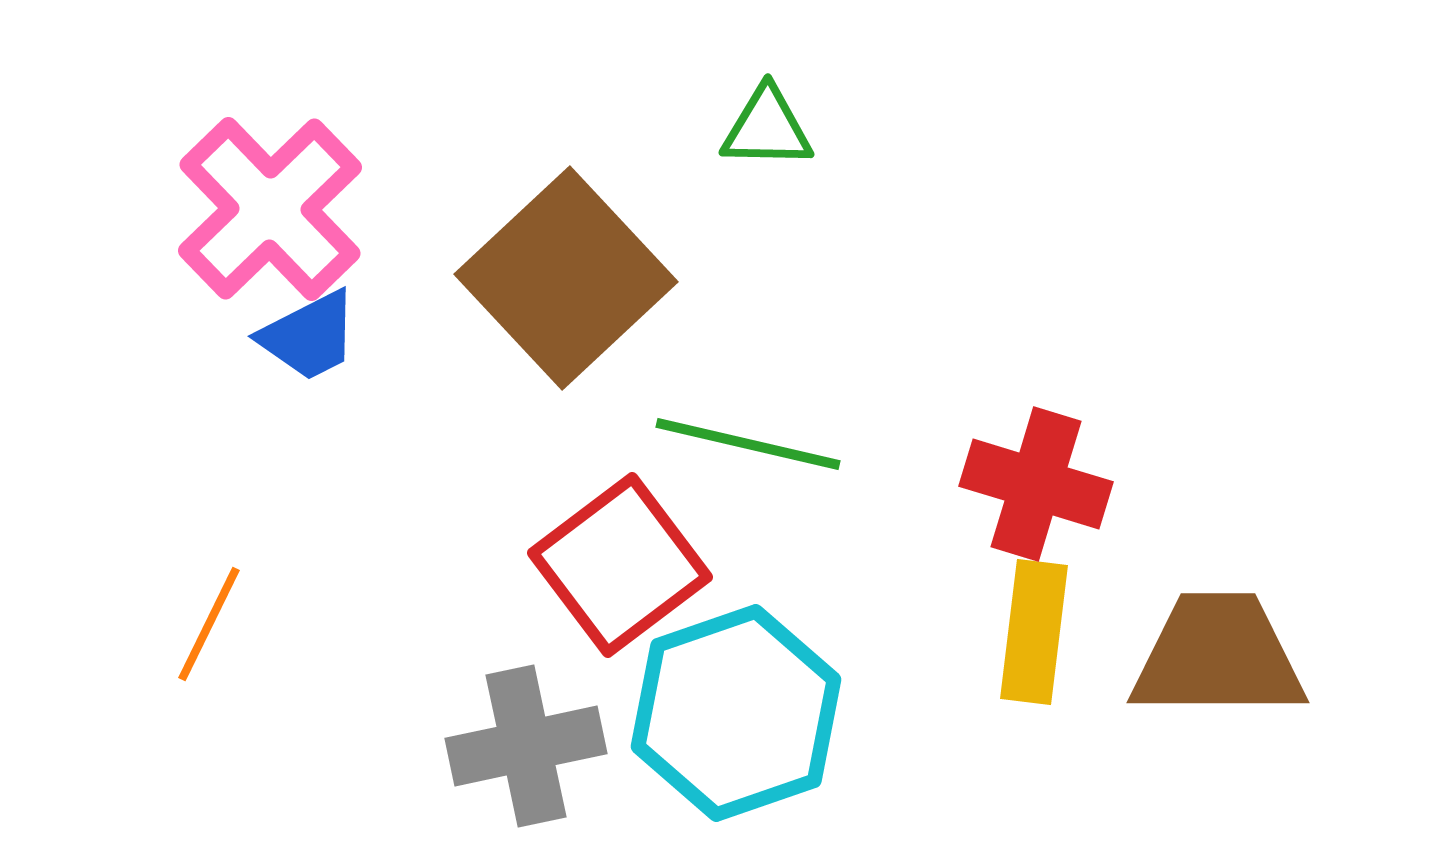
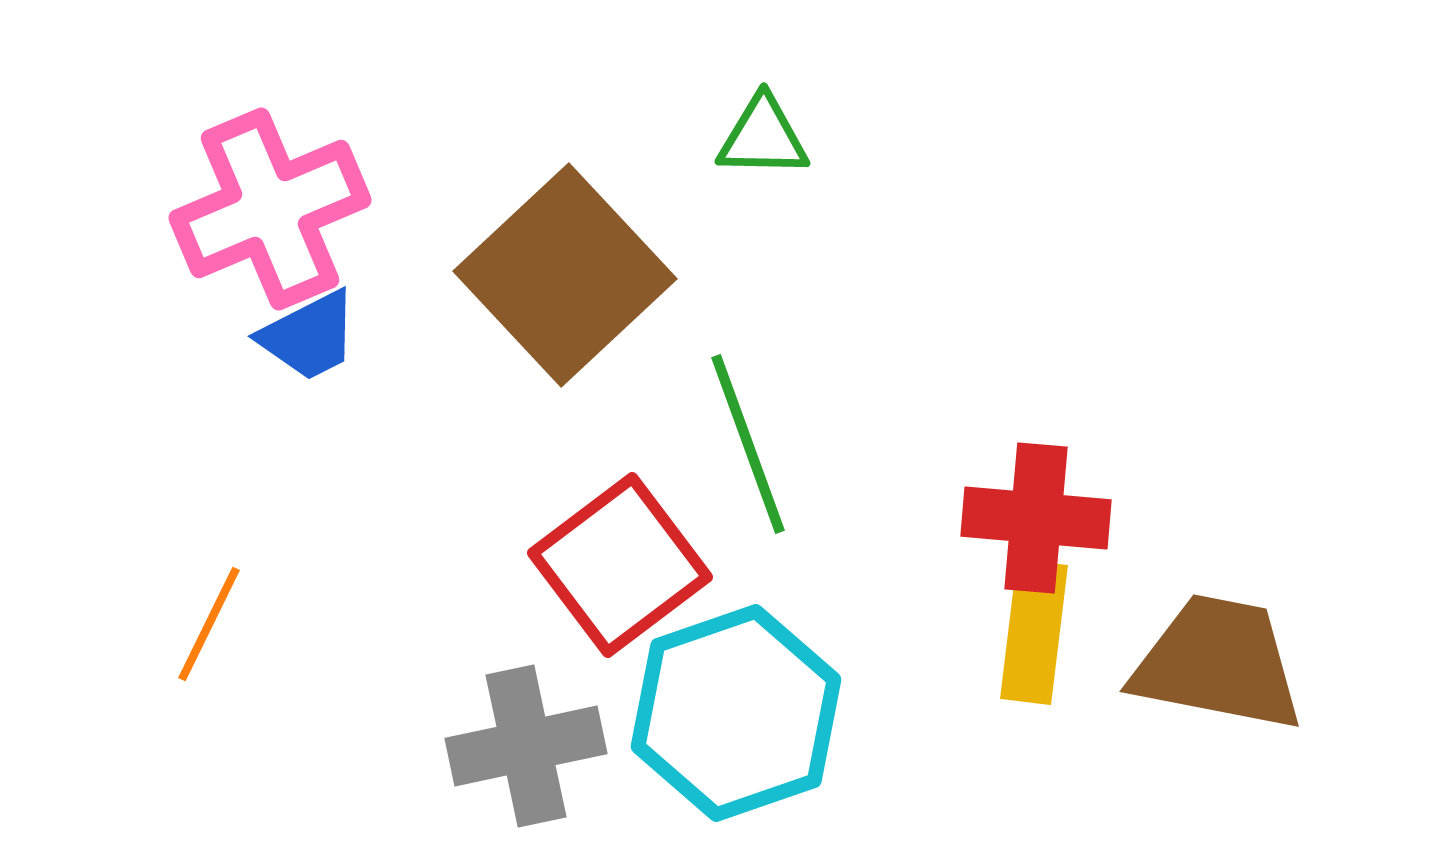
green triangle: moved 4 px left, 9 px down
pink cross: rotated 21 degrees clockwise
brown square: moved 1 px left, 3 px up
green line: rotated 57 degrees clockwise
red cross: moved 34 px down; rotated 12 degrees counterclockwise
brown trapezoid: moved 7 px down; rotated 11 degrees clockwise
